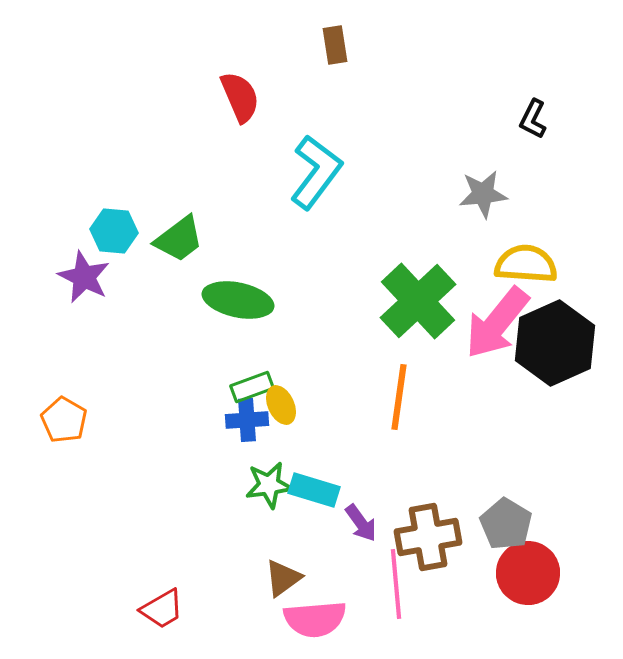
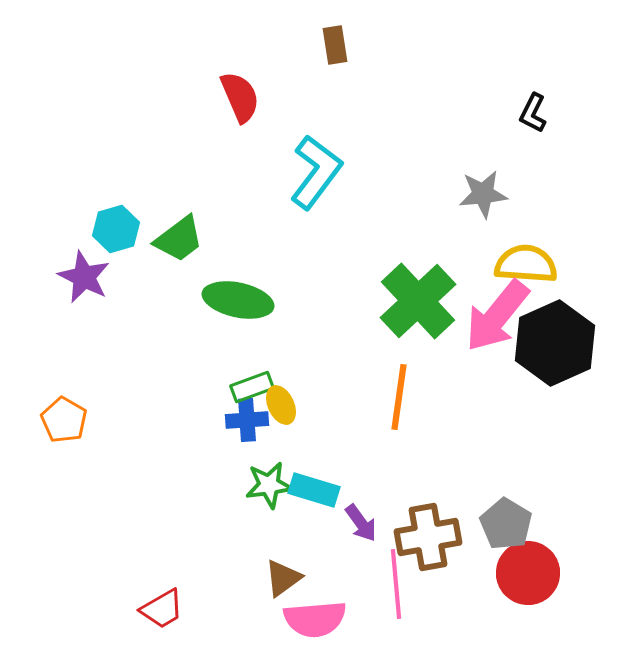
black L-shape: moved 6 px up
cyan hexagon: moved 2 px right, 2 px up; rotated 21 degrees counterclockwise
pink arrow: moved 7 px up
